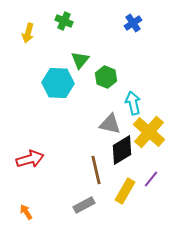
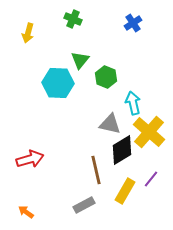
green cross: moved 9 px right, 2 px up
orange arrow: rotated 21 degrees counterclockwise
